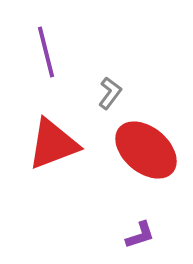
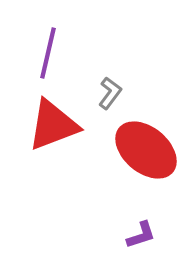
purple line: moved 2 px right, 1 px down; rotated 27 degrees clockwise
red triangle: moved 19 px up
purple L-shape: moved 1 px right
